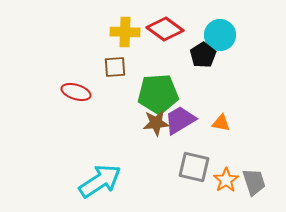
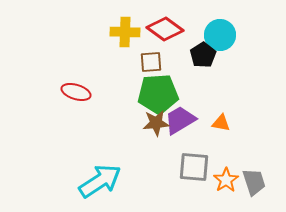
brown square: moved 36 px right, 5 px up
gray square: rotated 8 degrees counterclockwise
